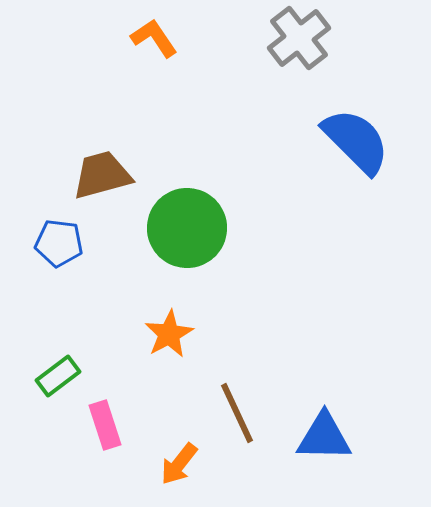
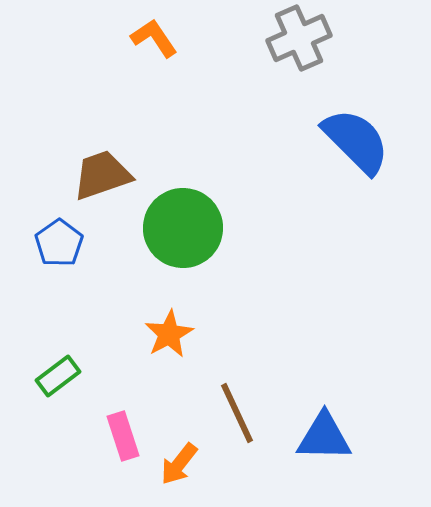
gray cross: rotated 14 degrees clockwise
brown trapezoid: rotated 4 degrees counterclockwise
green circle: moved 4 px left
blue pentagon: rotated 30 degrees clockwise
pink rectangle: moved 18 px right, 11 px down
